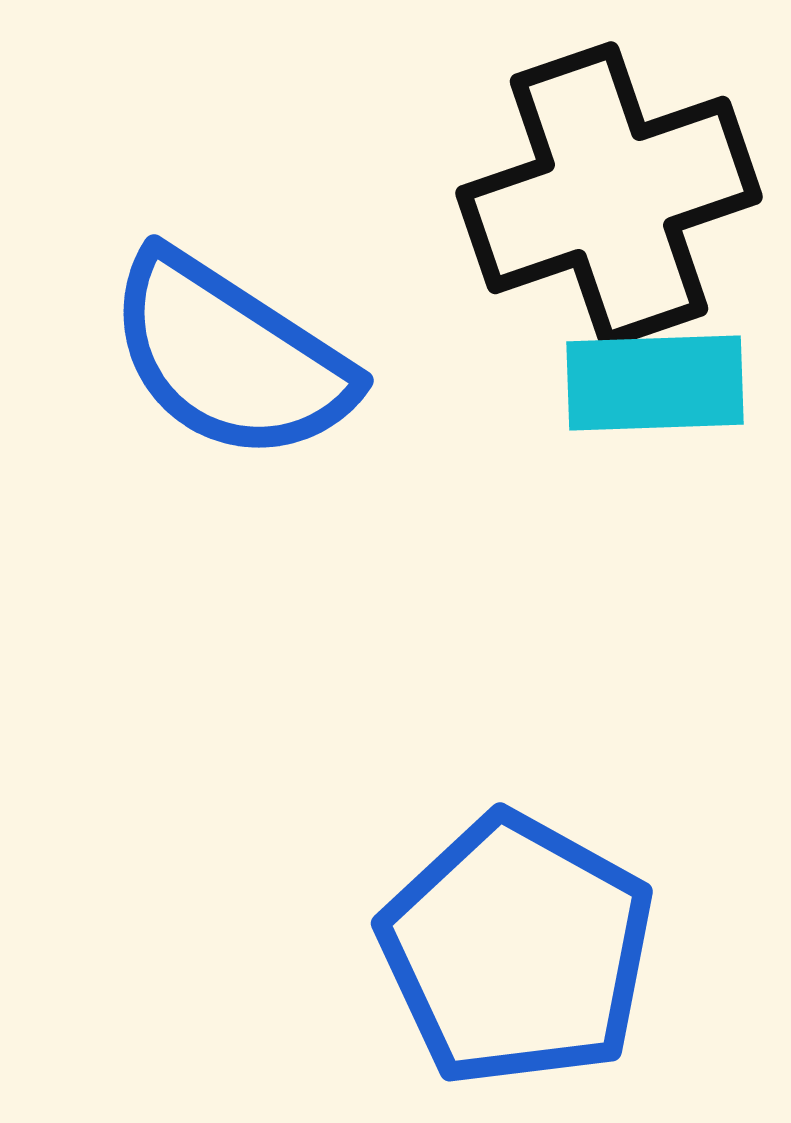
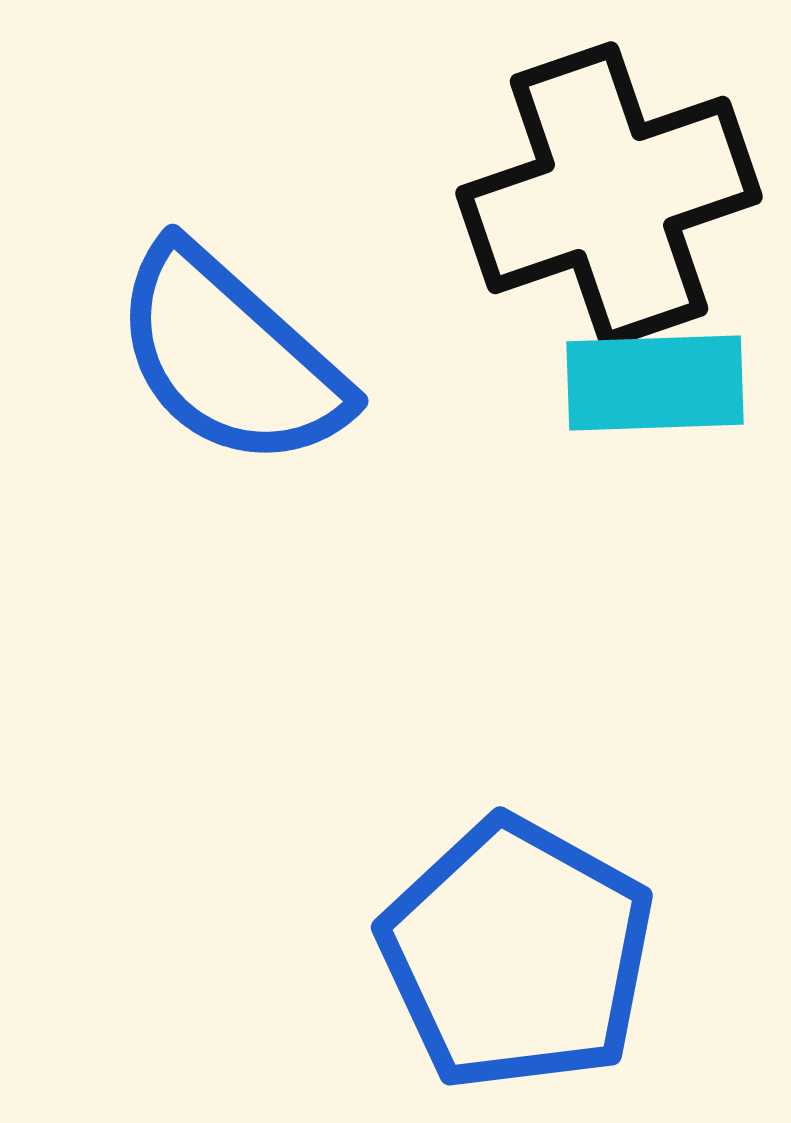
blue semicircle: rotated 9 degrees clockwise
blue pentagon: moved 4 px down
